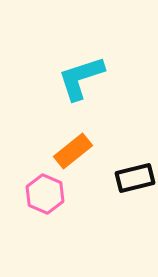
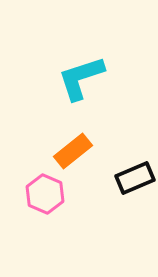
black rectangle: rotated 9 degrees counterclockwise
